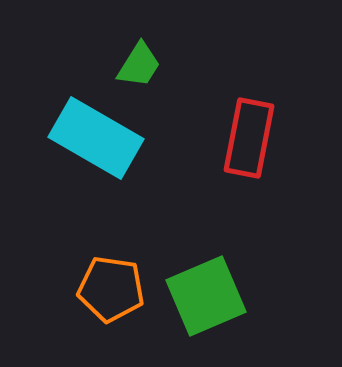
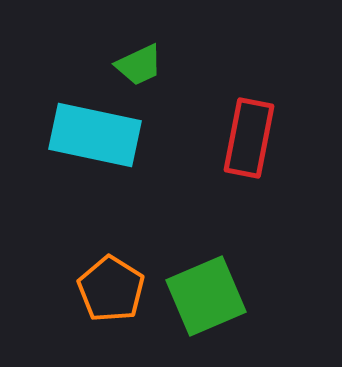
green trapezoid: rotated 33 degrees clockwise
cyan rectangle: moved 1 px left, 3 px up; rotated 18 degrees counterclockwise
orange pentagon: rotated 24 degrees clockwise
